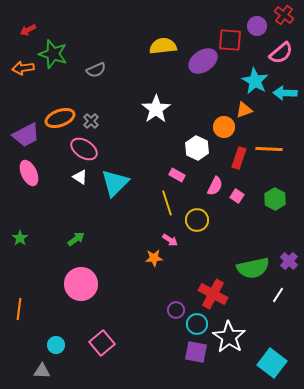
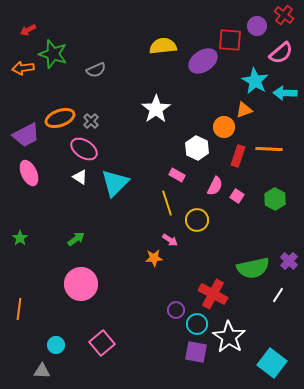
red rectangle at (239, 158): moved 1 px left, 2 px up
